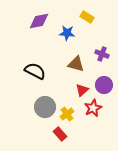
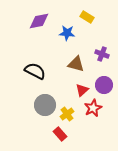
gray circle: moved 2 px up
